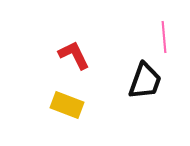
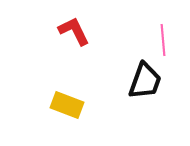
pink line: moved 1 px left, 3 px down
red L-shape: moved 24 px up
